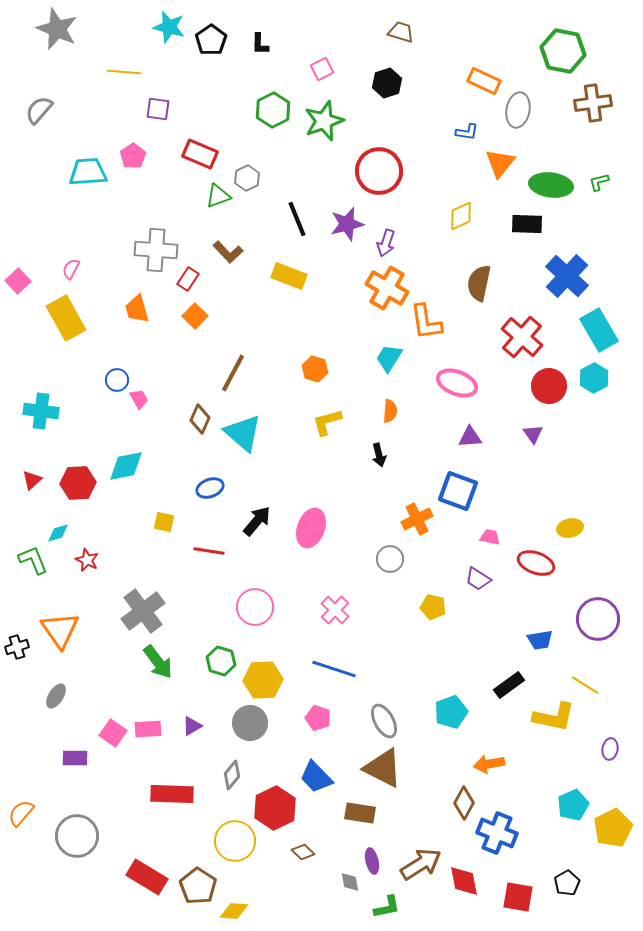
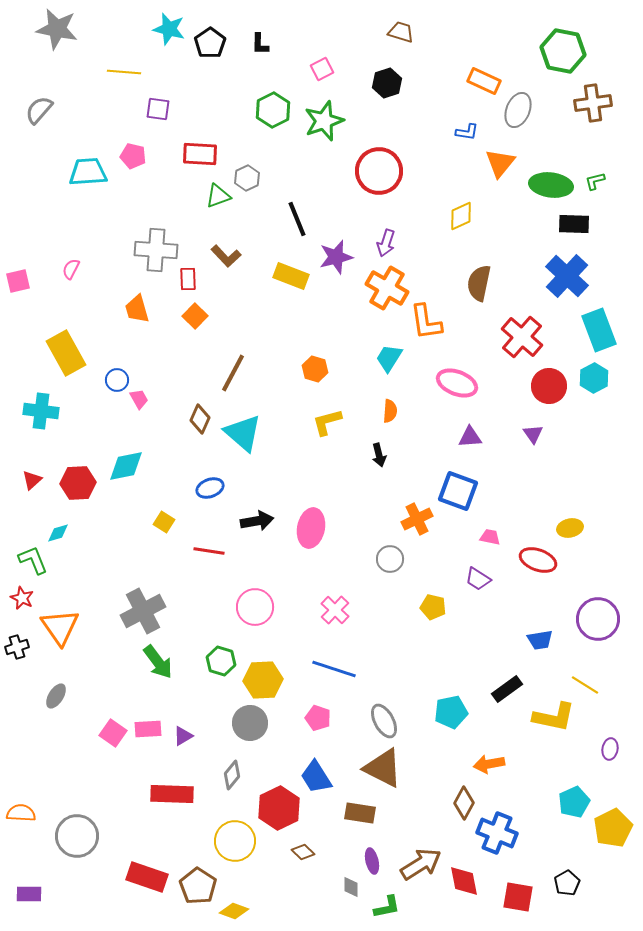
cyan star at (169, 27): moved 2 px down
gray star at (57, 29): rotated 12 degrees counterclockwise
black pentagon at (211, 40): moved 1 px left, 3 px down
gray ellipse at (518, 110): rotated 12 degrees clockwise
red rectangle at (200, 154): rotated 20 degrees counterclockwise
pink pentagon at (133, 156): rotated 25 degrees counterclockwise
green L-shape at (599, 182): moved 4 px left, 1 px up
purple star at (347, 224): moved 11 px left, 33 px down
black rectangle at (527, 224): moved 47 px right
brown L-shape at (228, 252): moved 2 px left, 4 px down
yellow rectangle at (289, 276): moved 2 px right
red rectangle at (188, 279): rotated 35 degrees counterclockwise
pink square at (18, 281): rotated 30 degrees clockwise
yellow rectangle at (66, 318): moved 35 px down
cyan rectangle at (599, 330): rotated 9 degrees clockwise
black arrow at (257, 521): rotated 40 degrees clockwise
yellow square at (164, 522): rotated 20 degrees clockwise
pink ellipse at (311, 528): rotated 9 degrees counterclockwise
red star at (87, 560): moved 65 px left, 38 px down
red ellipse at (536, 563): moved 2 px right, 3 px up
gray cross at (143, 611): rotated 9 degrees clockwise
orange triangle at (60, 630): moved 3 px up
black rectangle at (509, 685): moved 2 px left, 4 px down
cyan pentagon at (451, 712): rotated 8 degrees clockwise
purple triangle at (192, 726): moved 9 px left, 10 px down
purple rectangle at (75, 758): moved 46 px left, 136 px down
blue trapezoid at (316, 777): rotated 12 degrees clockwise
cyan pentagon at (573, 805): moved 1 px right, 3 px up
red hexagon at (275, 808): moved 4 px right
orange semicircle at (21, 813): rotated 52 degrees clockwise
red rectangle at (147, 877): rotated 12 degrees counterclockwise
gray diamond at (350, 882): moved 1 px right, 5 px down; rotated 10 degrees clockwise
yellow diamond at (234, 911): rotated 16 degrees clockwise
